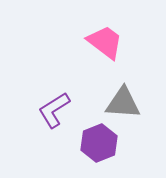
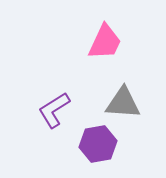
pink trapezoid: rotated 78 degrees clockwise
purple hexagon: moved 1 px left, 1 px down; rotated 12 degrees clockwise
